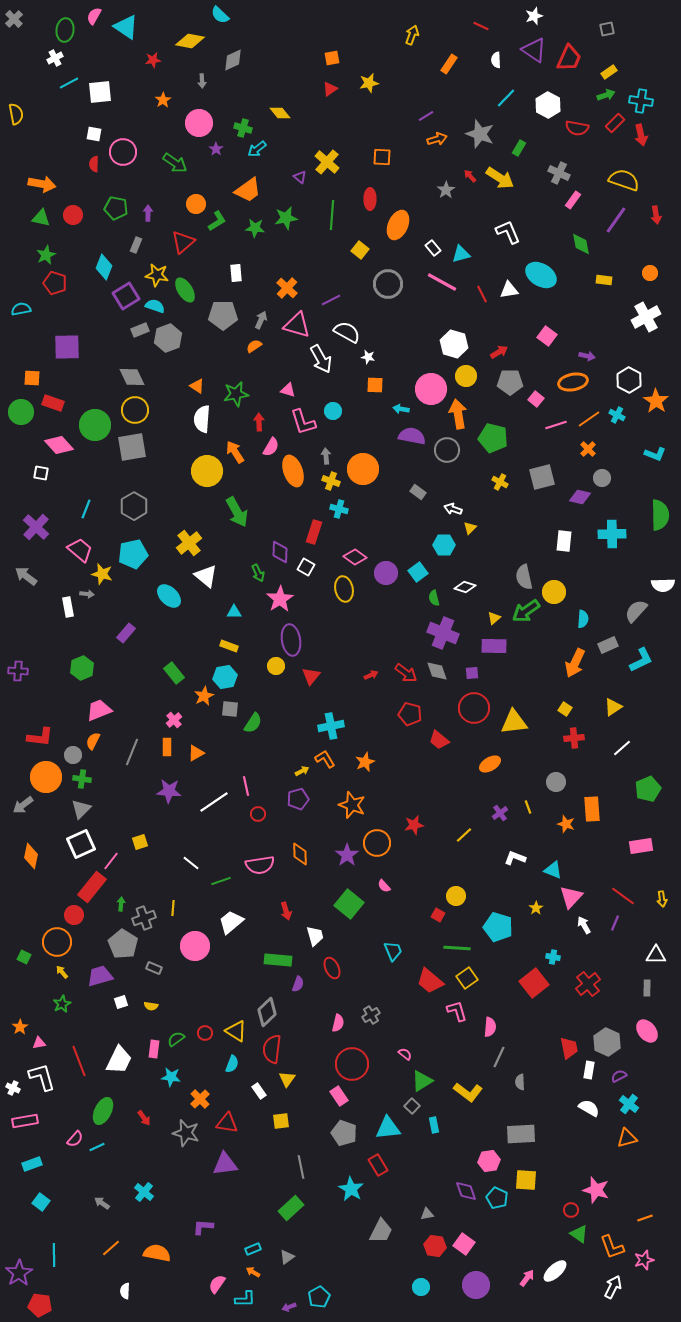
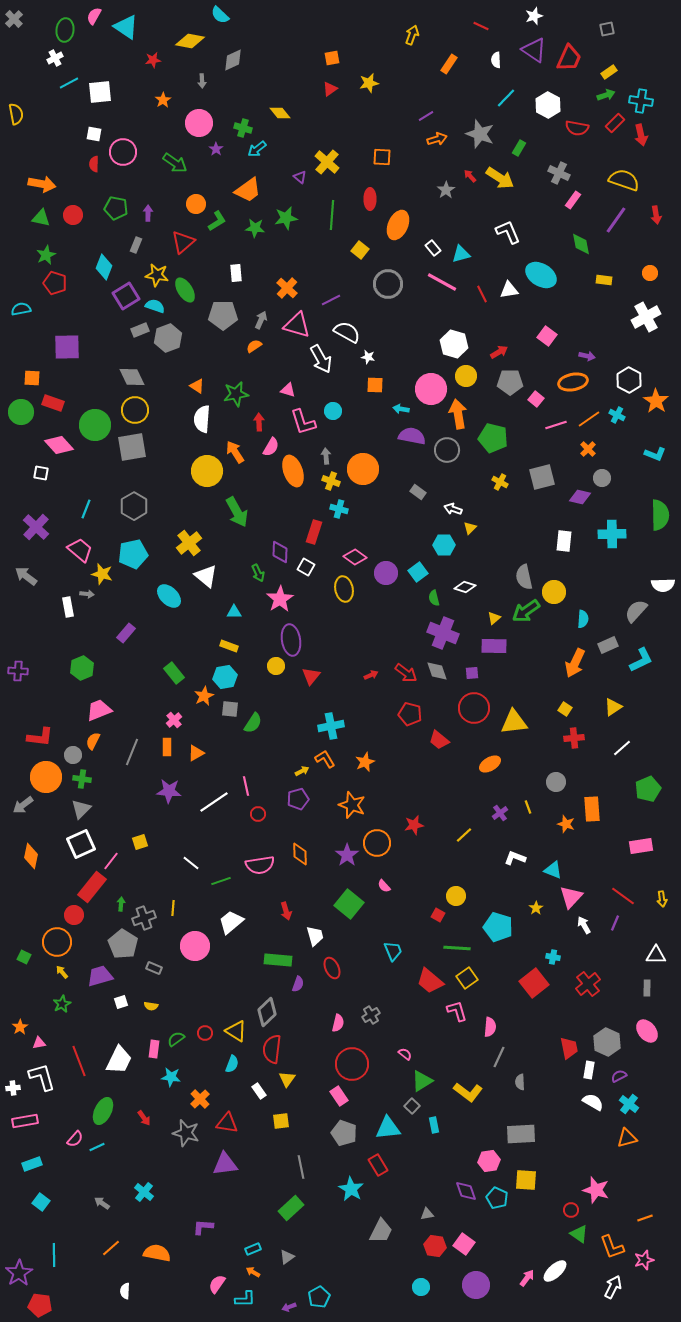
white cross at (13, 1088): rotated 32 degrees counterclockwise
white semicircle at (589, 1108): moved 4 px right, 6 px up
